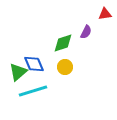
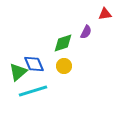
yellow circle: moved 1 px left, 1 px up
